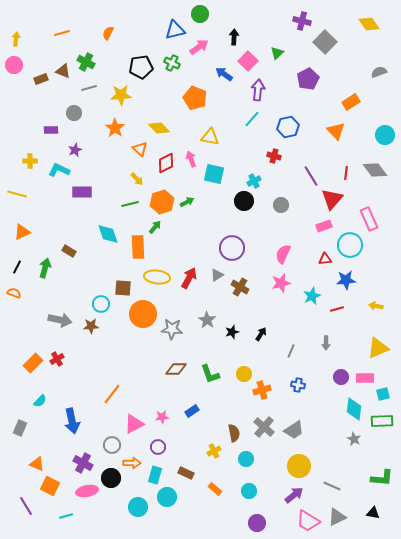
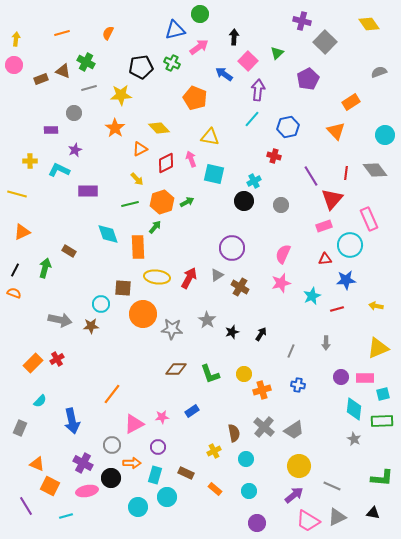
orange triangle at (140, 149): rotated 49 degrees clockwise
purple rectangle at (82, 192): moved 6 px right, 1 px up
black line at (17, 267): moved 2 px left, 3 px down
